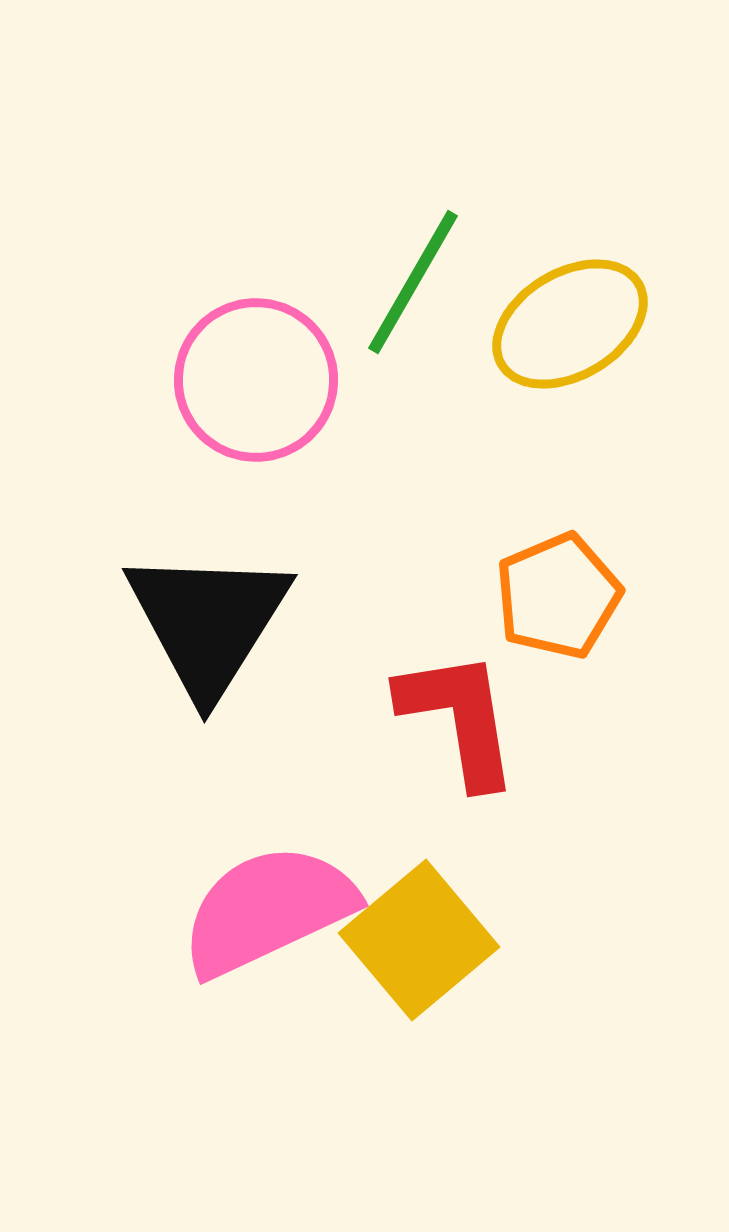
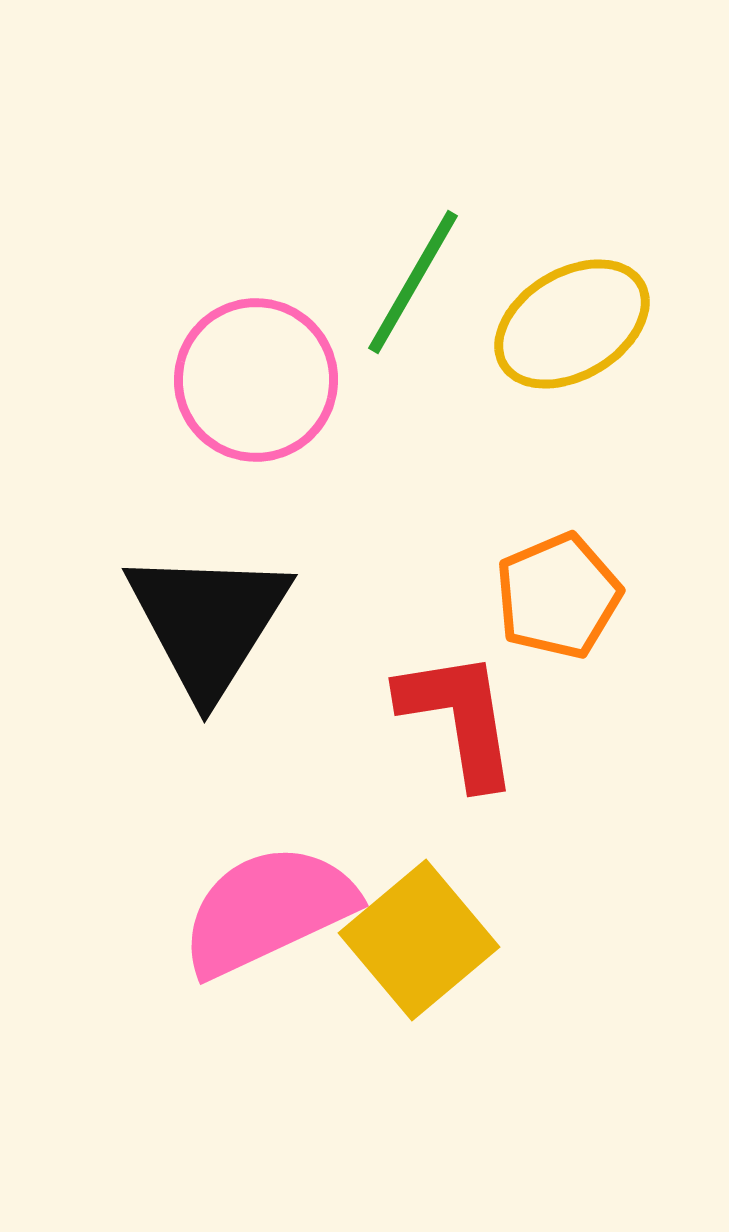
yellow ellipse: moved 2 px right
